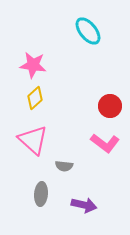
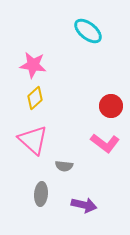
cyan ellipse: rotated 12 degrees counterclockwise
red circle: moved 1 px right
